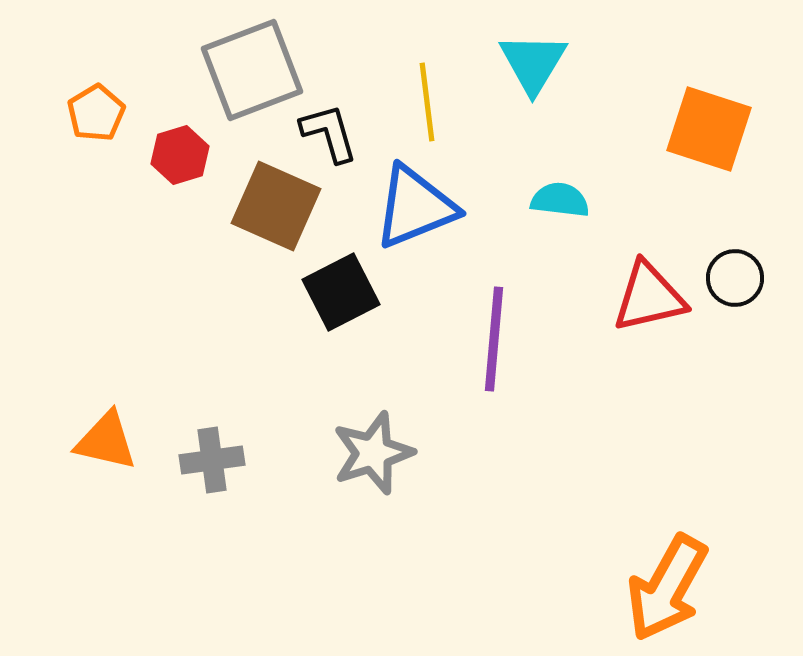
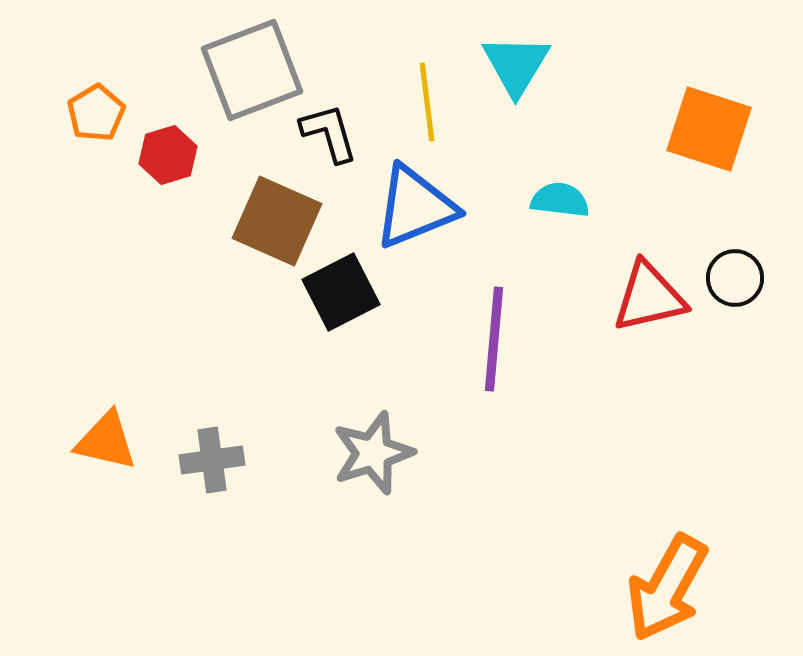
cyan triangle: moved 17 px left, 2 px down
red hexagon: moved 12 px left
brown square: moved 1 px right, 15 px down
